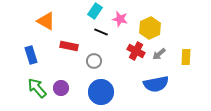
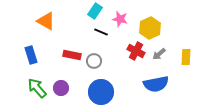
red rectangle: moved 3 px right, 9 px down
